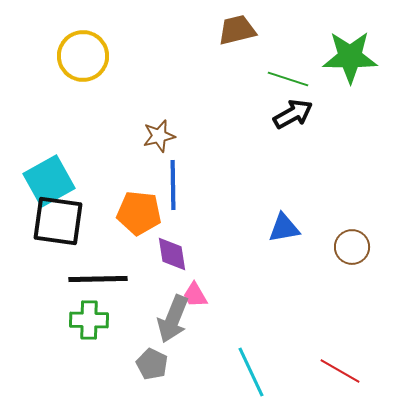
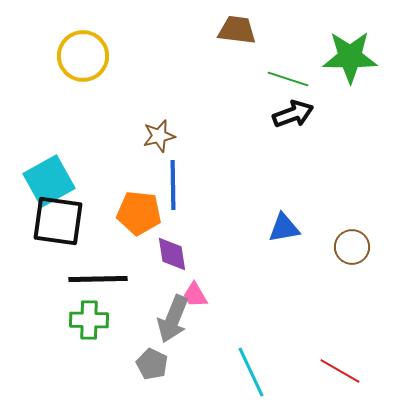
brown trapezoid: rotated 21 degrees clockwise
black arrow: rotated 9 degrees clockwise
